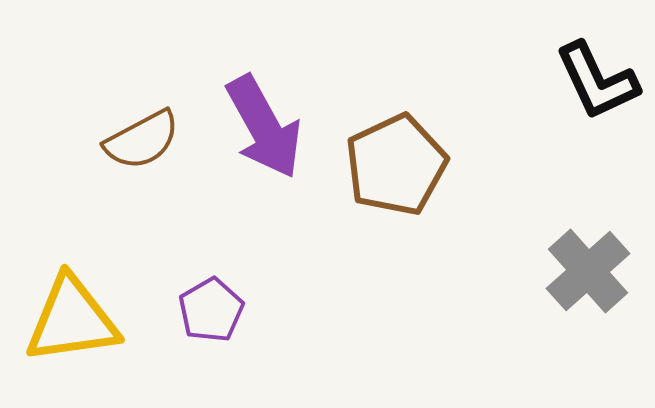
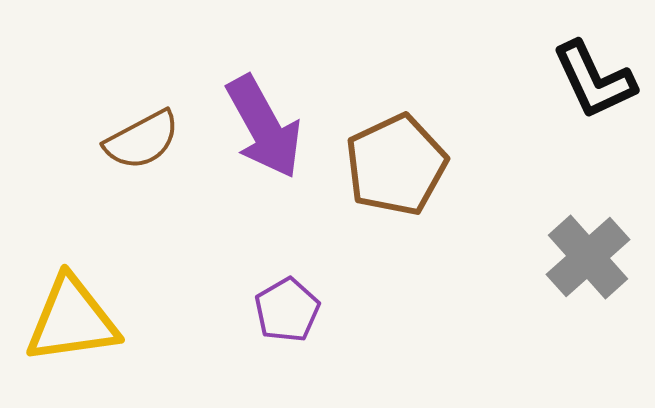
black L-shape: moved 3 px left, 1 px up
gray cross: moved 14 px up
purple pentagon: moved 76 px right
